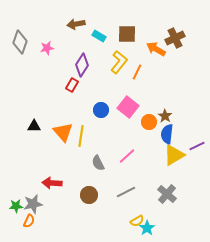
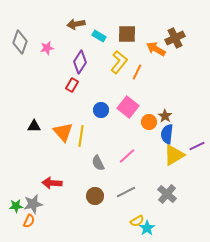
purple diamond: moved 2 px left, 3 px up
brown circle: moved 6 px right, 1 px down
